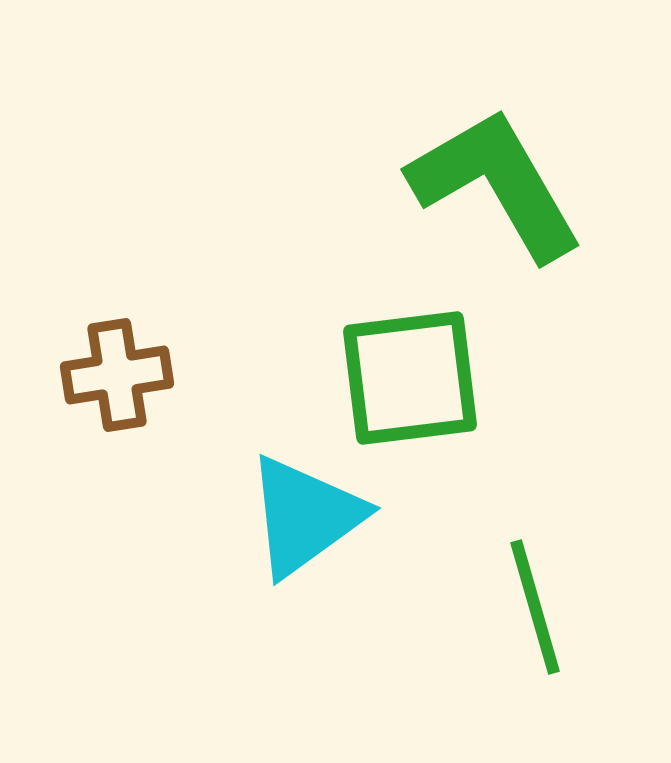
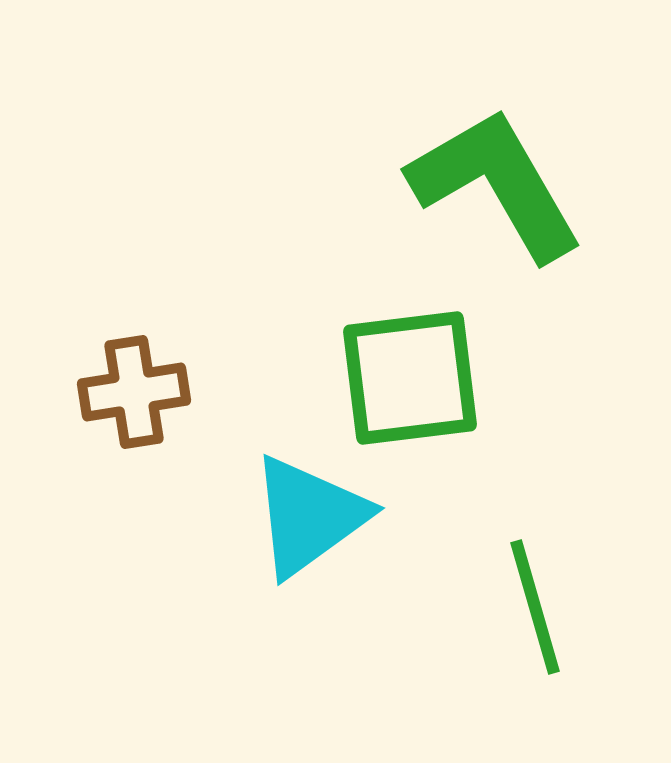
brown cross: moved 17 px right, 17 px down
cyan triangle: moved 4 px right
